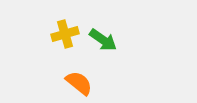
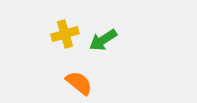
green arrow: rotated 112 degrees clockwise
